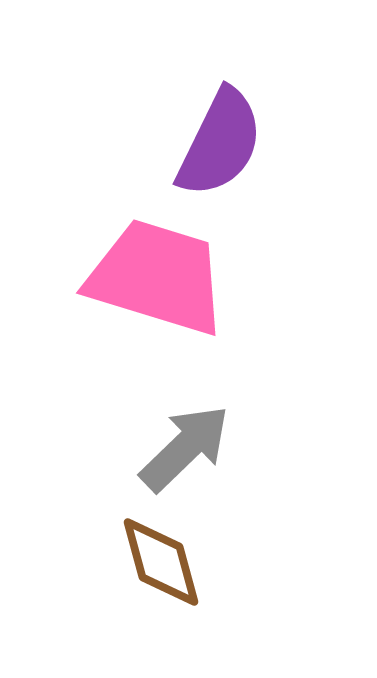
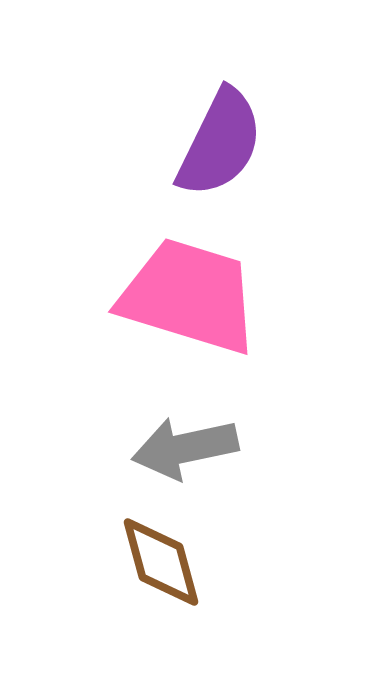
pink trapezoid: moved 32 px right, 19 px down
gray arrow: rotated 148 degrees counterclockwise
